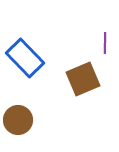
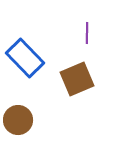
purple line: moved 18 px left, 10 px up
brown square: moved 6 px left
